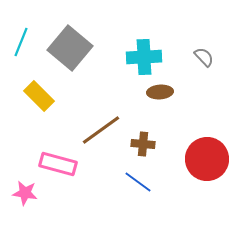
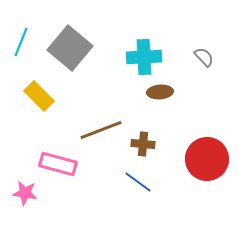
brown line: rotated 15 degrees clockwise
